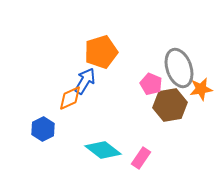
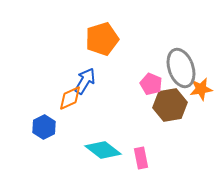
orange pentagon: moved 1 px right, 13 px up
gray ellipse: moved 2 px right
blue hexagon: moved 1 px right, 2 px up
pink rectangle: rotated 45 degrees counterclockwise
